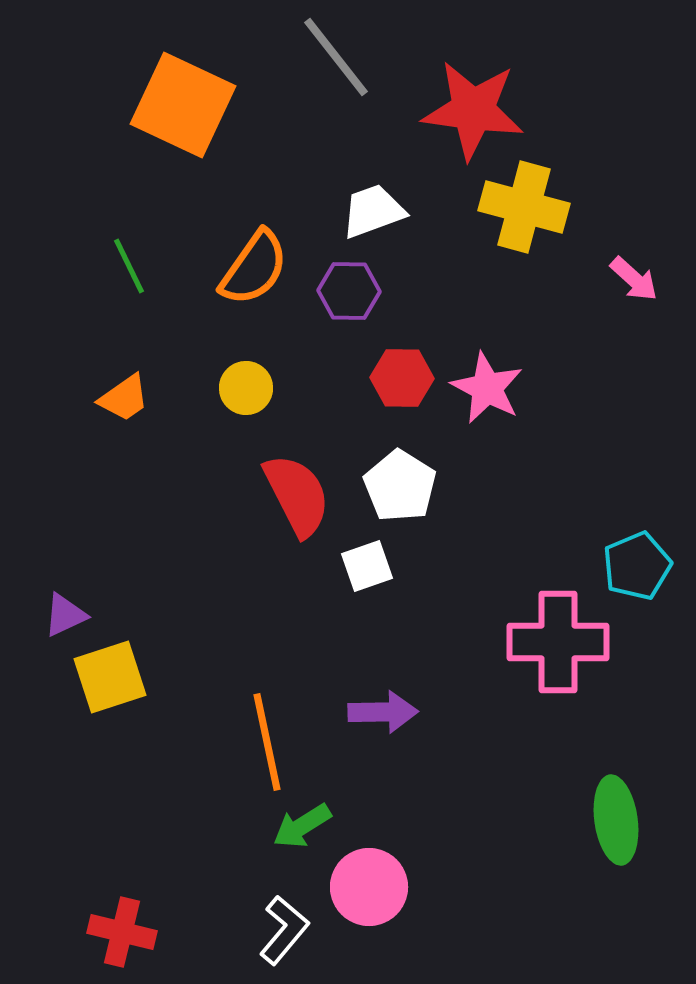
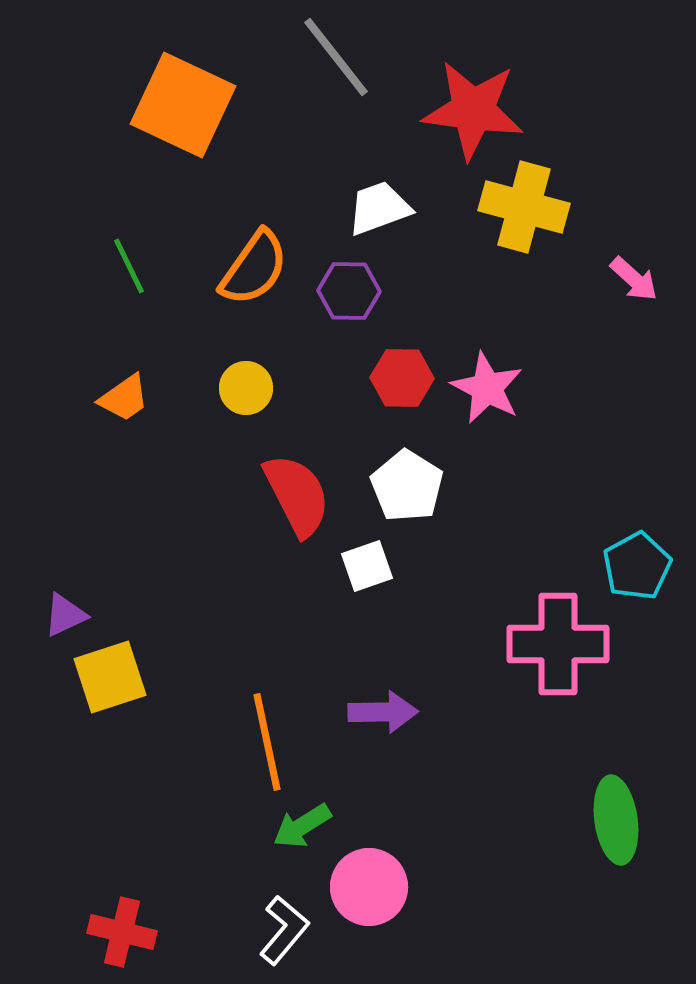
white trapezoid: moved 6 px right, 3 px up
white pentagon: moved 7 px right
cyan pentagon: rotated 6 degrees counterclockwise
pink cross: moved 2 px down
